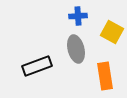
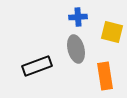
blue cross: moved 1 px down
yellow square: rotated 15 degrees counterclockwise
